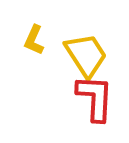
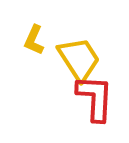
yellow trapezoid: moved 7 px left, 4 px down
